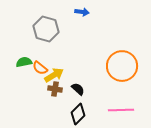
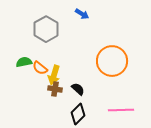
blue arrow: moved 2 px down; rotated 24 degrees clockwise
gray hexagon: rotated 15 degrees clockwise
orange circle: moved 10 px left, 5 px up
yellow arrow: rotated 138 degrees clockwise
